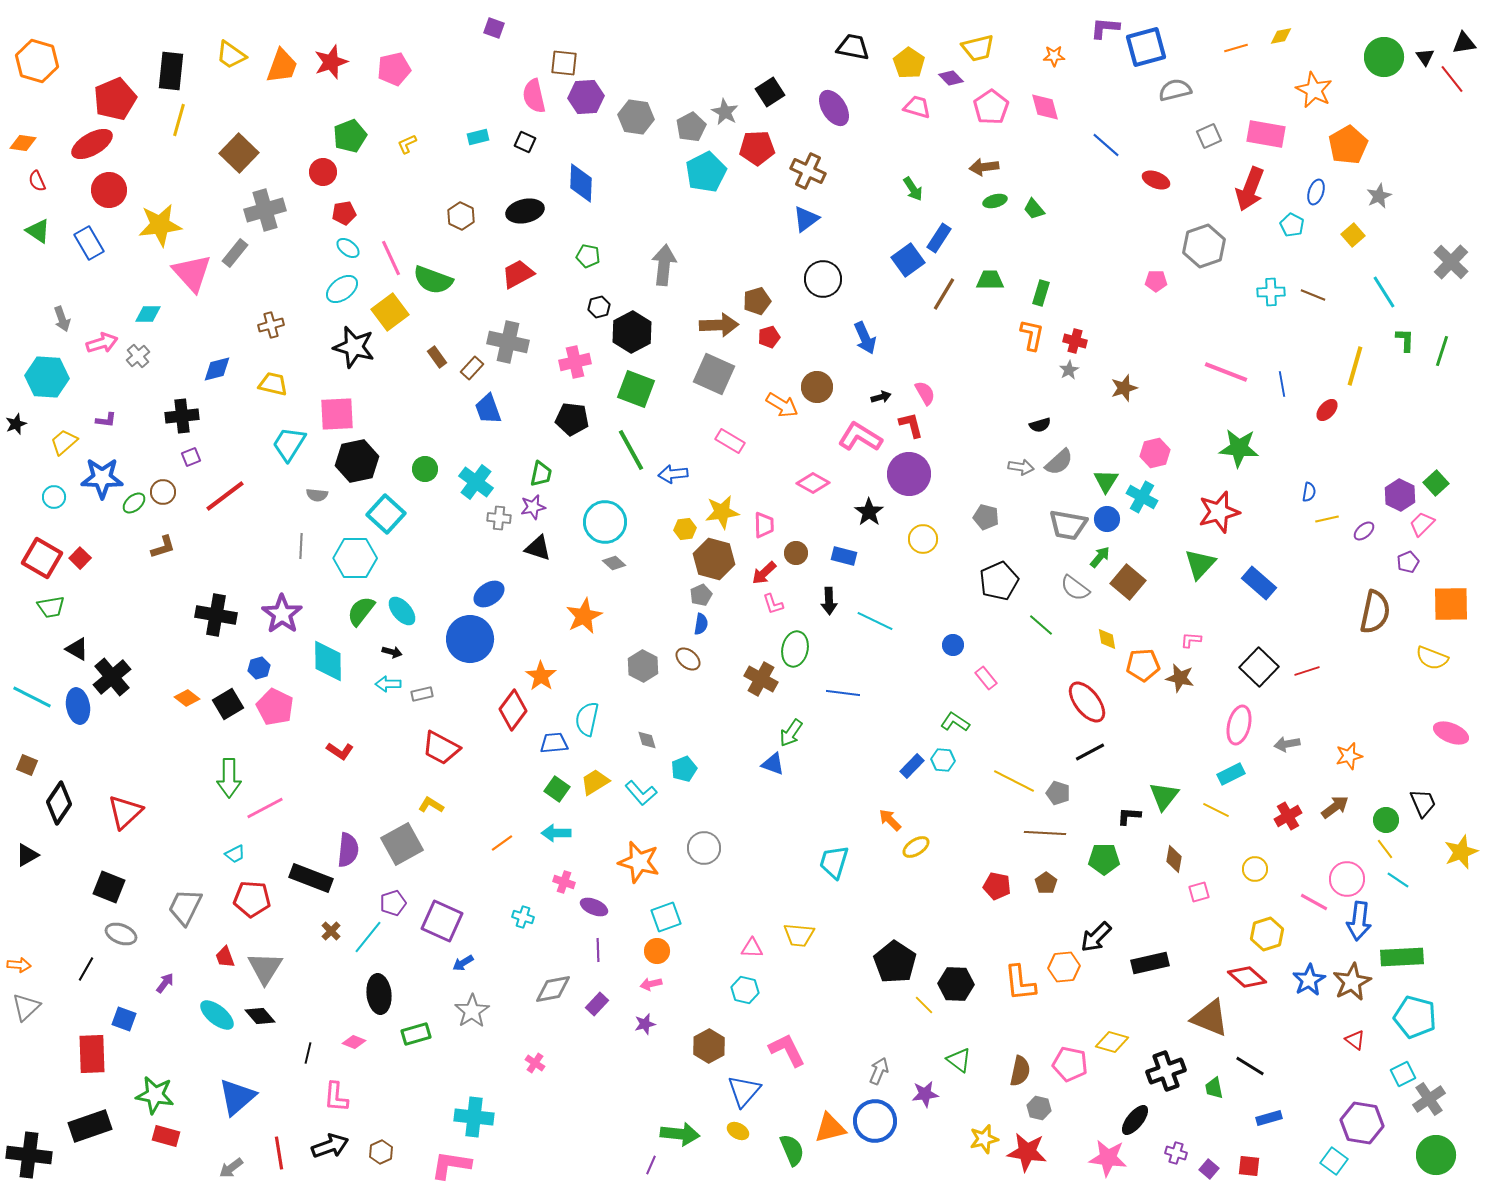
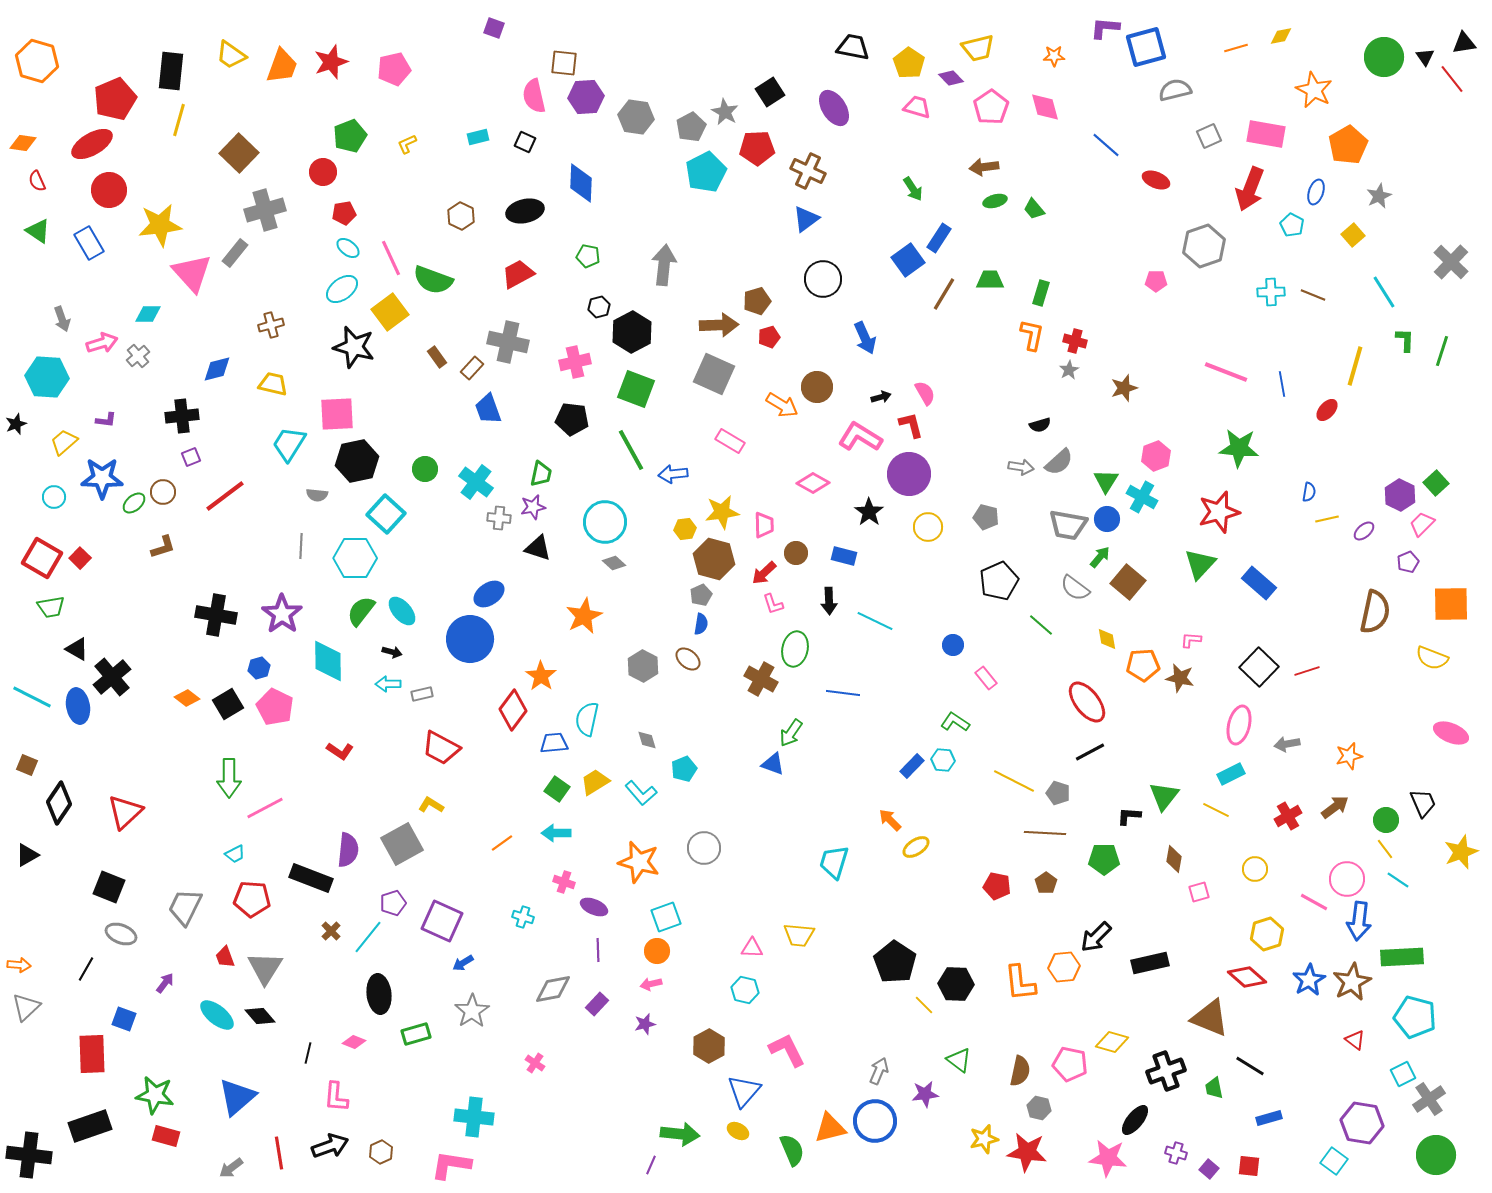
pink hexagon at (1155, 453): moved 1 px right, 3 px down; rotated 8 degrees counterclockwise
yellow circle at (923, 539): moved 5 px right, 12 px up
